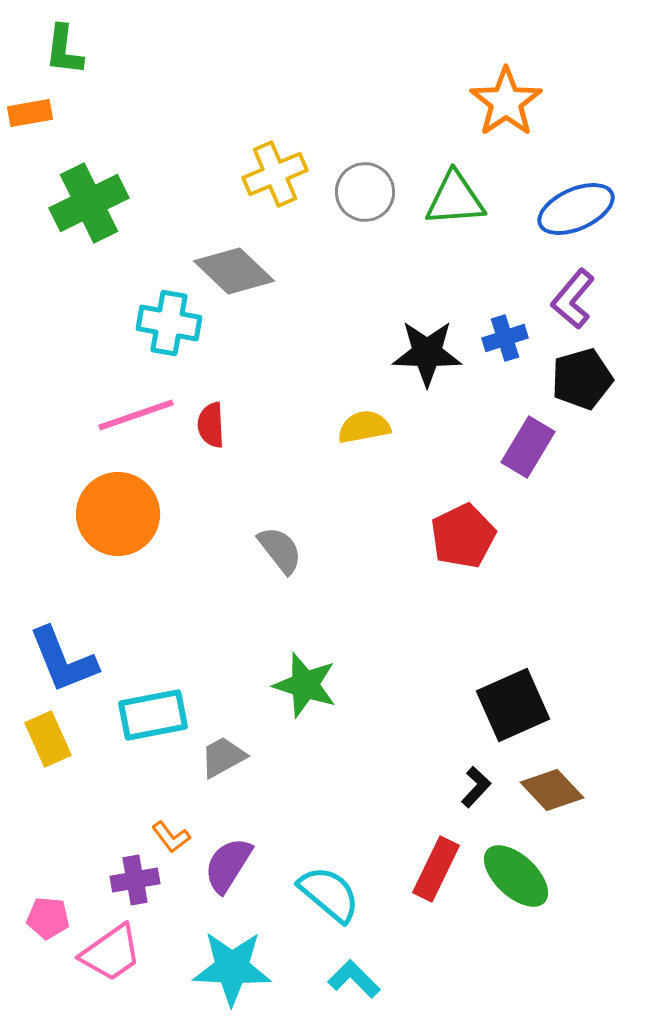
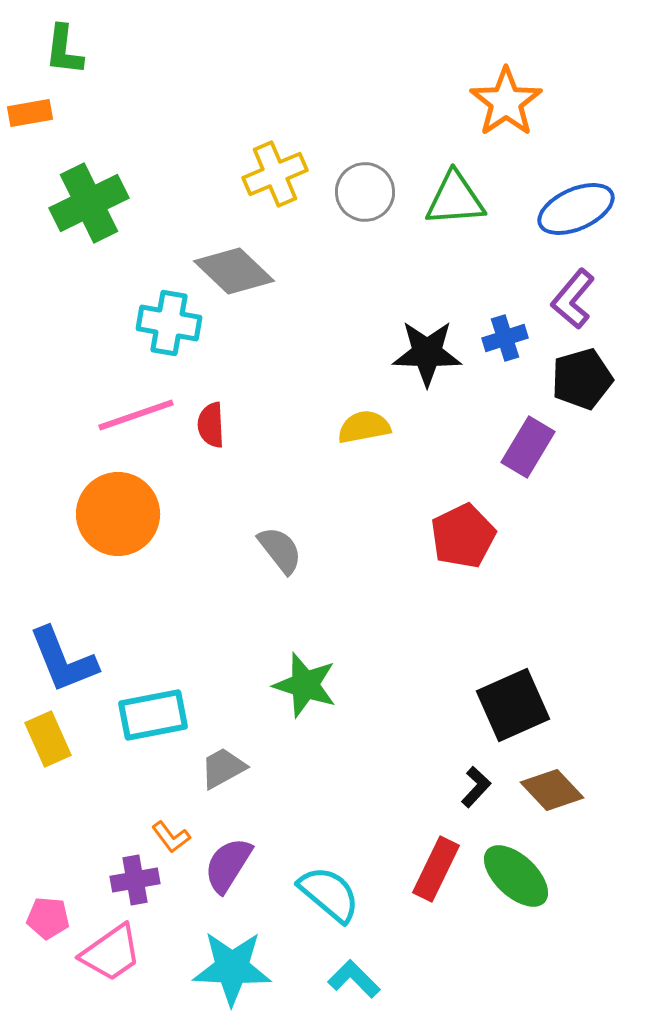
gray trapezoid: moved 11 px down
